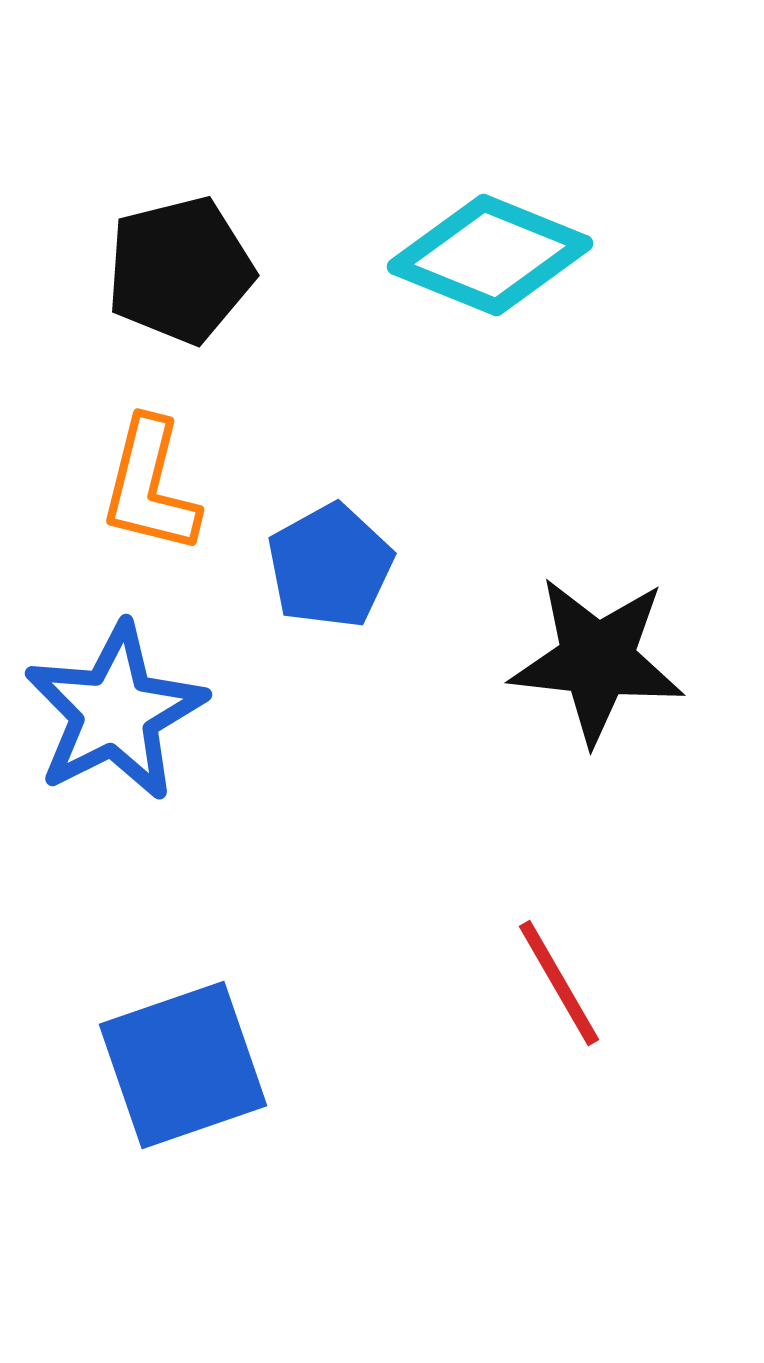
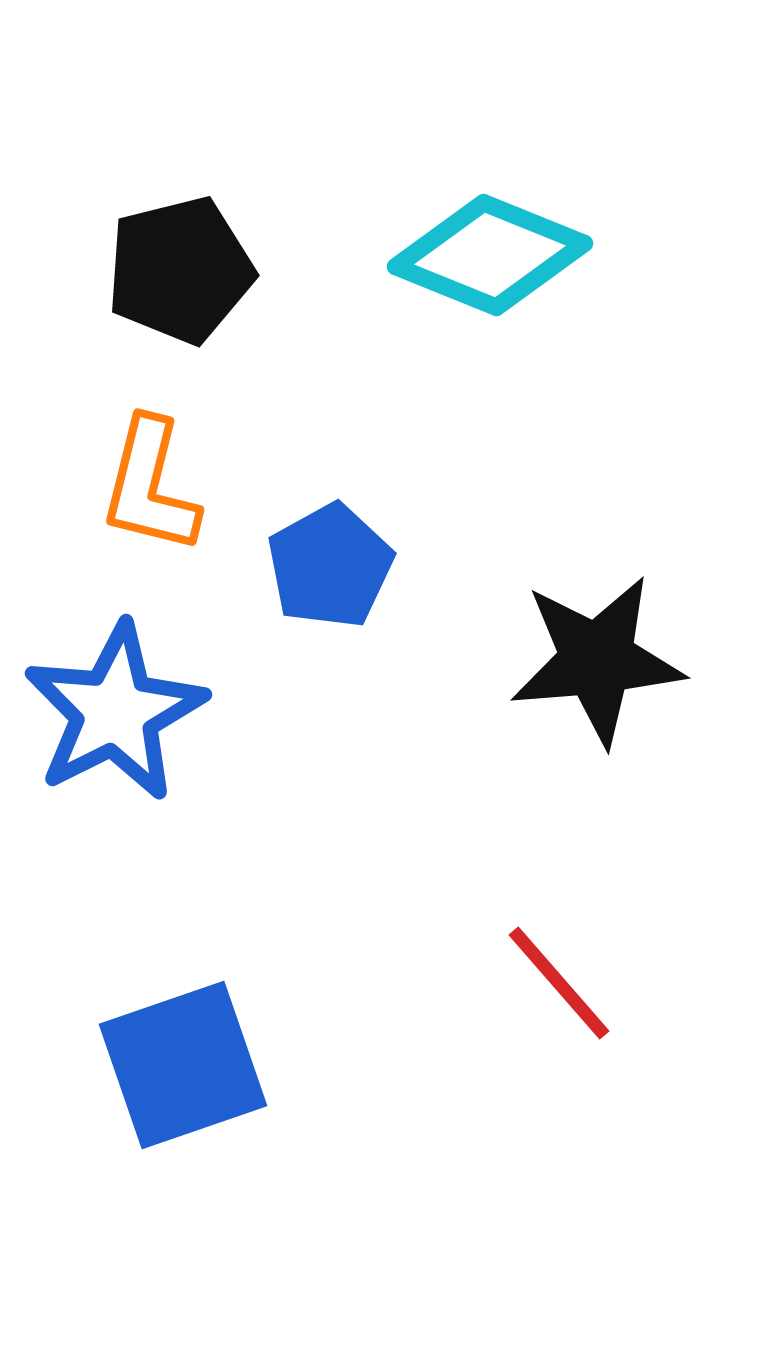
black star: rotated 11 degrees counterclockwise
red line: rotated 11 degrees counterclockwise
